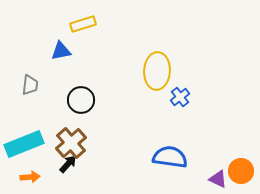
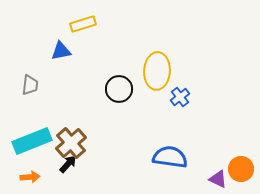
black circle: moved 38 px right, 11 px up
cyan rectangle: moved 8 px right, 3 px up
orange circle: moved 2 px up
